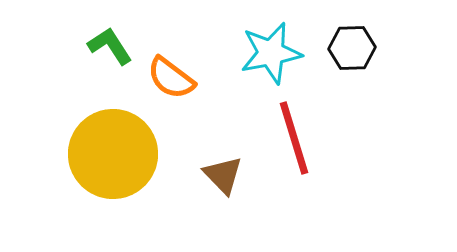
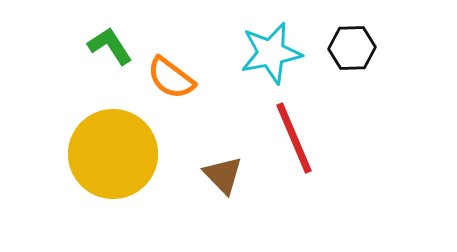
red line: rotated 6 degrees counterclockwise
